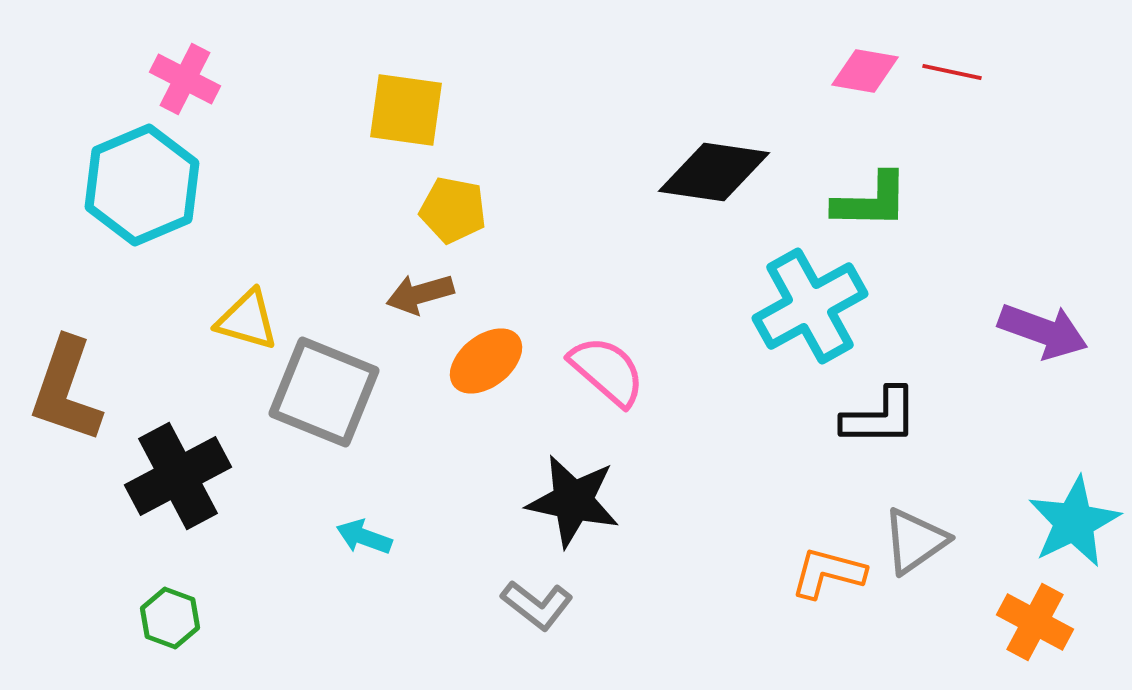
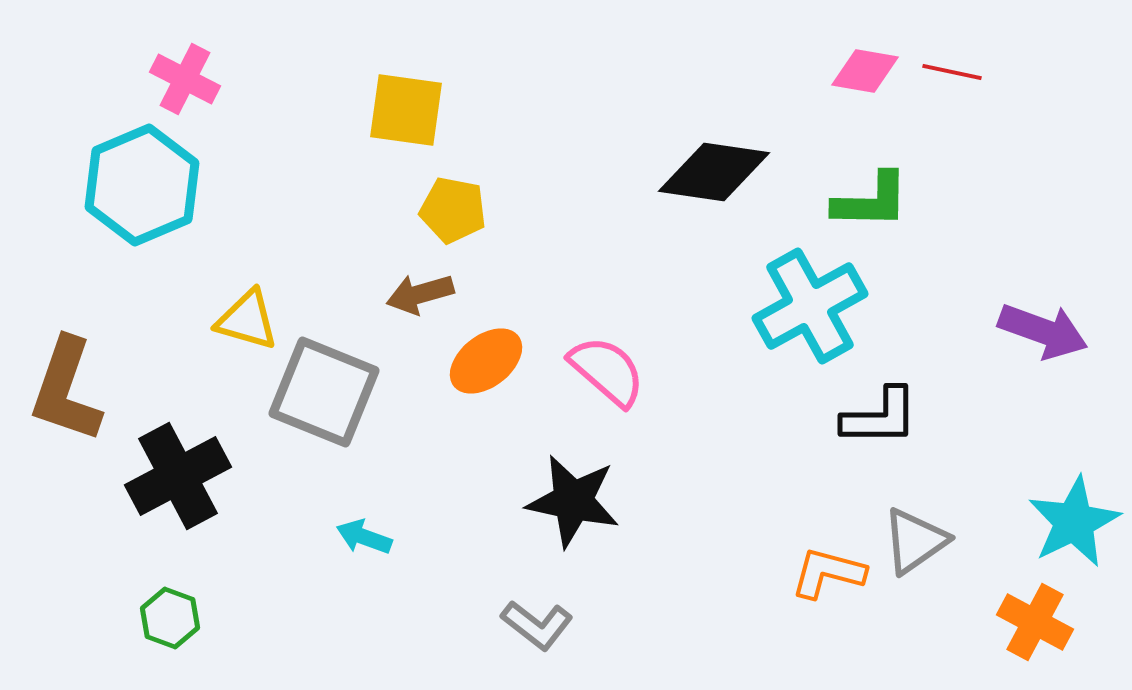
gray L-shape: moved 20 px down
